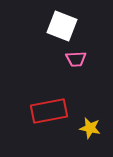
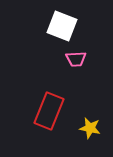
red rectangle: rotated 57 degrees counterclockwise
